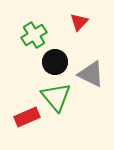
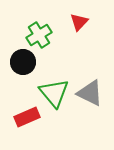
green cross: moved 5 px right
black circle: moved 32 px left
gray triangle: moved 1 px left, 19 px down
green triangle: moved 2 px left, 4 px up
